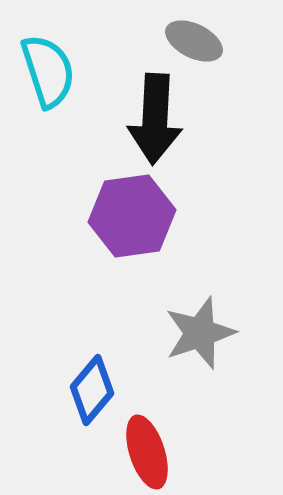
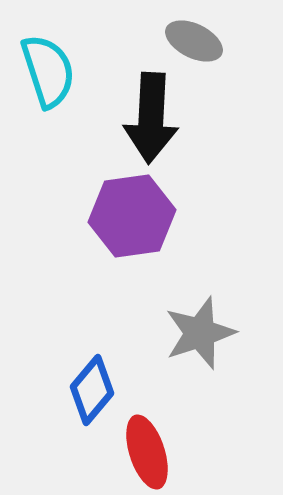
black arrow: moved 4 px left, 1 px up
